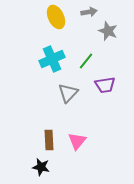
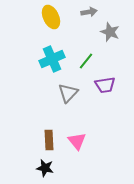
yellow ellipse: moved 5 px left
gray star: moved 2 px right, 1 px down
pink triangle: rotated 18 degrees counterclockwise
black star: moved 4 px right, 1 px down
